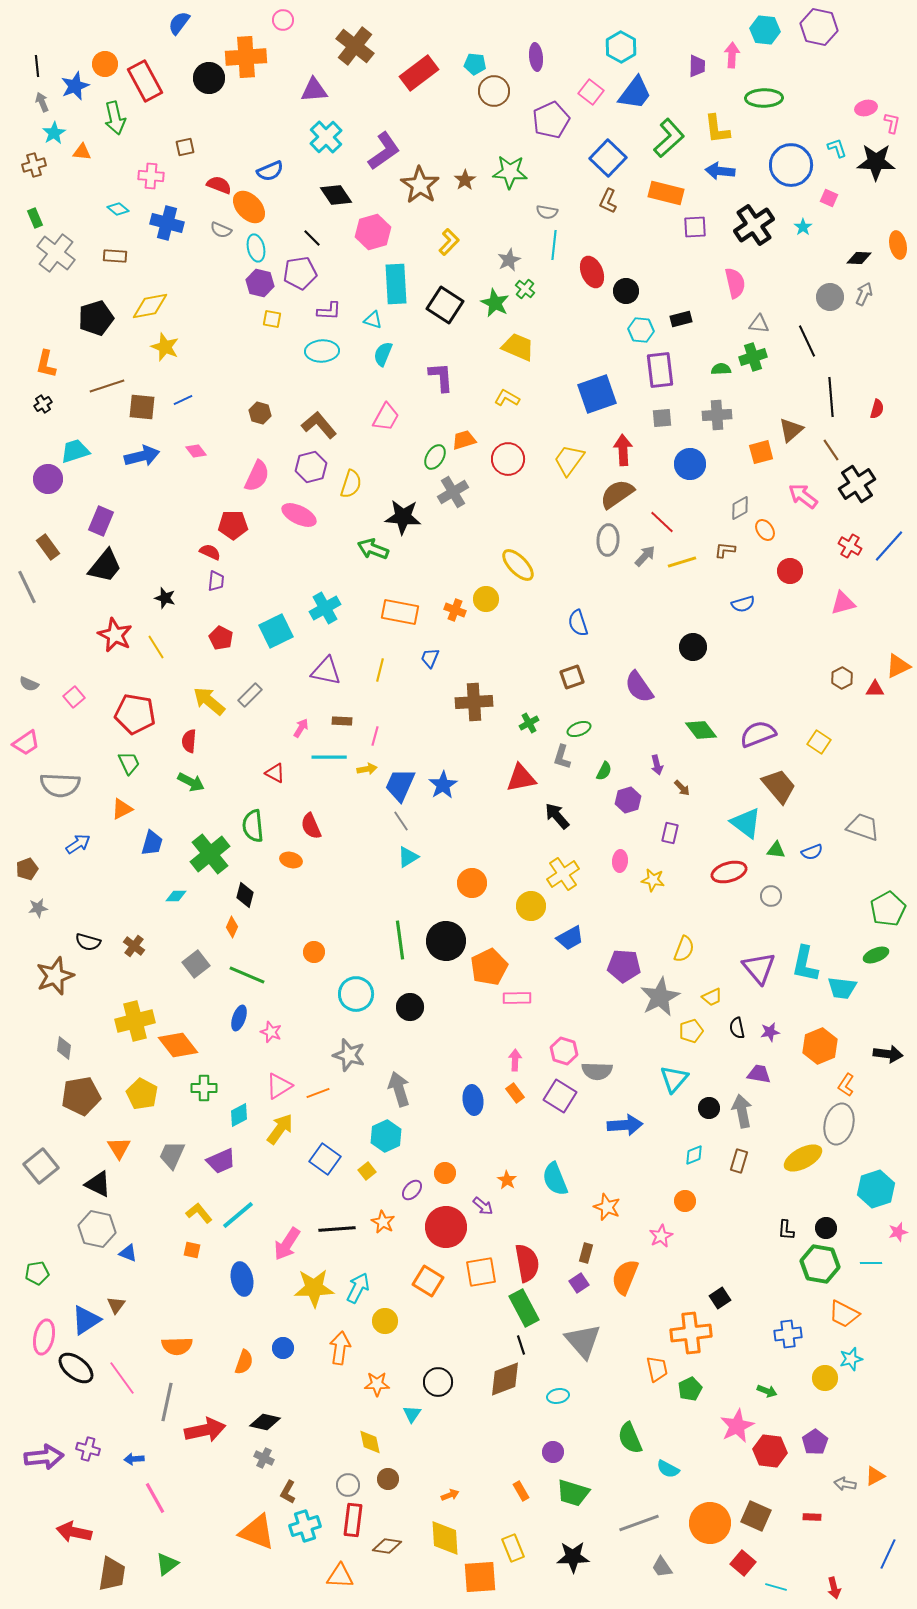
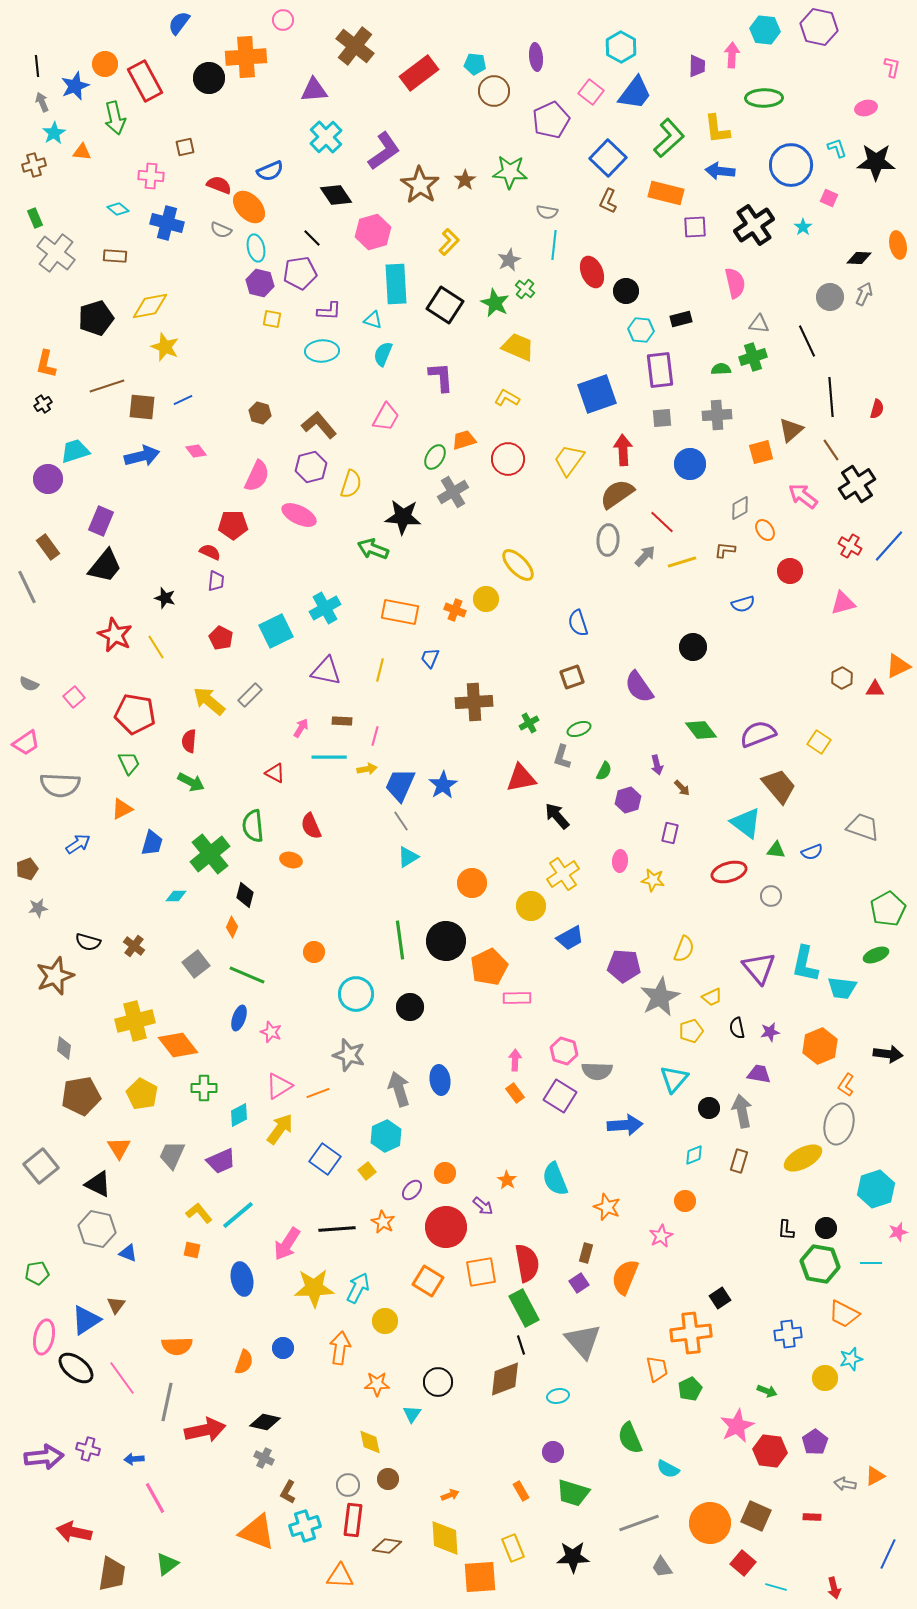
pink L-shape at (892, 123): moved 56 px up
blue ellipse at (473, 1100): moved 33 px left, 20 px up
